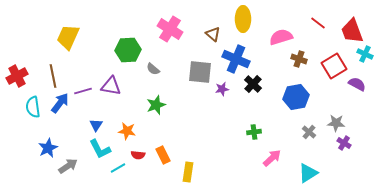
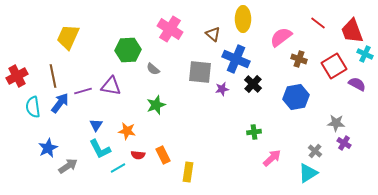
pink semicircle: rotated 20 degrees counterclockwise
gray cross: moved 6 px right, 19 px down
